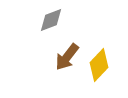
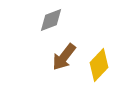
brown arrow: moved 3 px left
